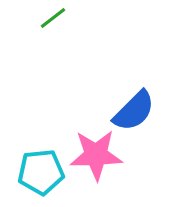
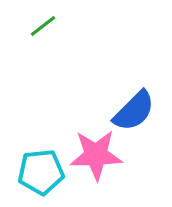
green line: moved 10 px left, 8 px down
